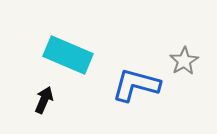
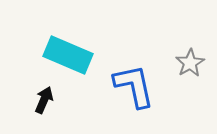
gray star: moved 6 px right, 2 px down
blue L-shape: moved 2 px left, 1 px down; rotated 63 degrees clockwise
